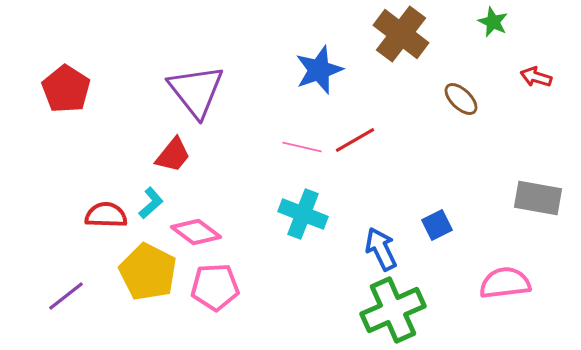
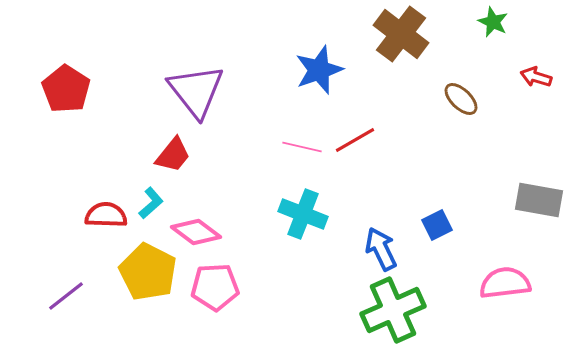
gray rectangle: moved 1 px right, 2 px down
